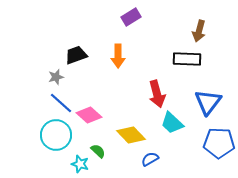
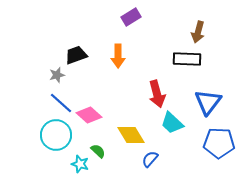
brown arrow: moved 1 px left, 1 px down
gray star: moved 1 px right, 2 px up
yellow diamond: rotated 12 degrees clockwise
blue semicircle: rotated 18 degrees counterclockwise
